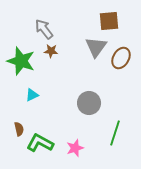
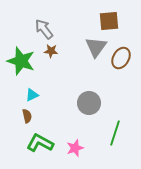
brown semicircle: moved 8 px right, 13 px up
